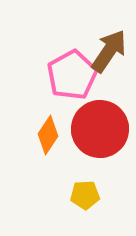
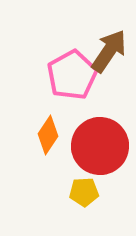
red circle: moved 17 px down
yellow pentagon: moved 1 px left, 3 px up
